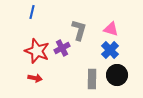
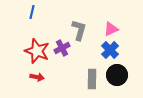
pink triangle: rotated 42 degrees counterclockwise
red arrow: moved 2 px right, 1 px up
